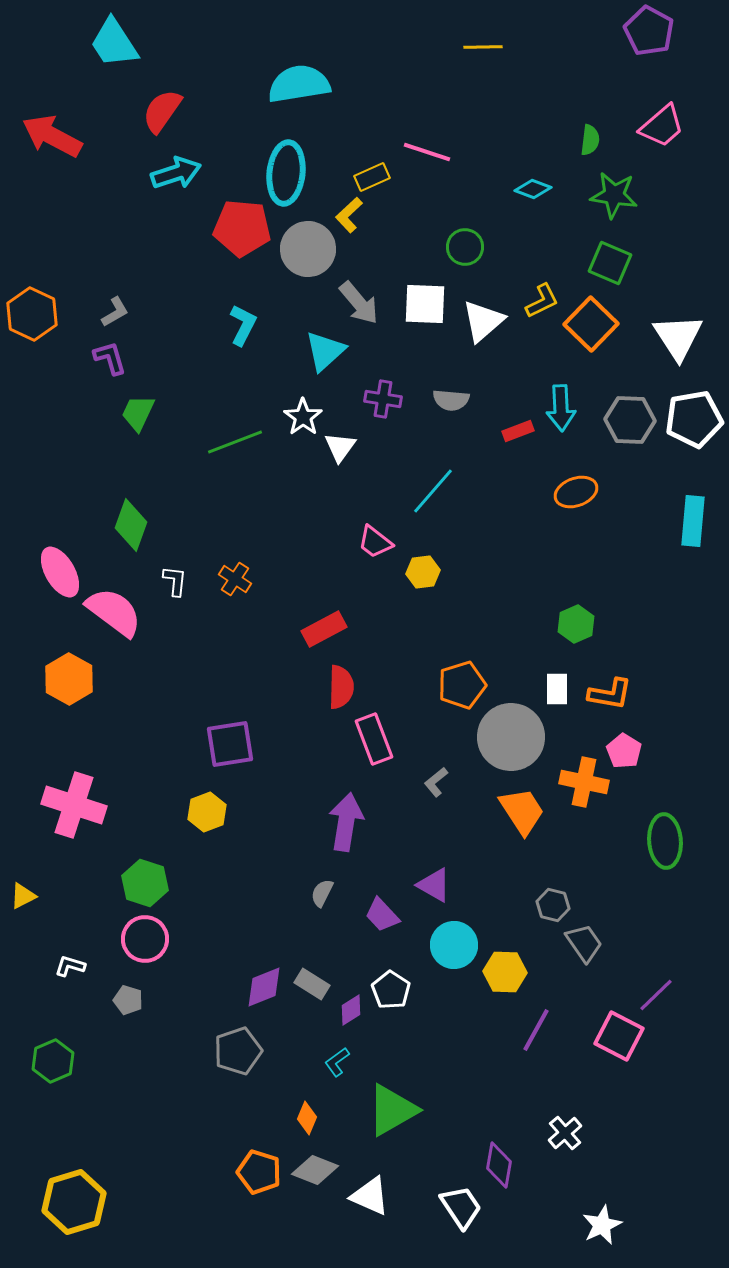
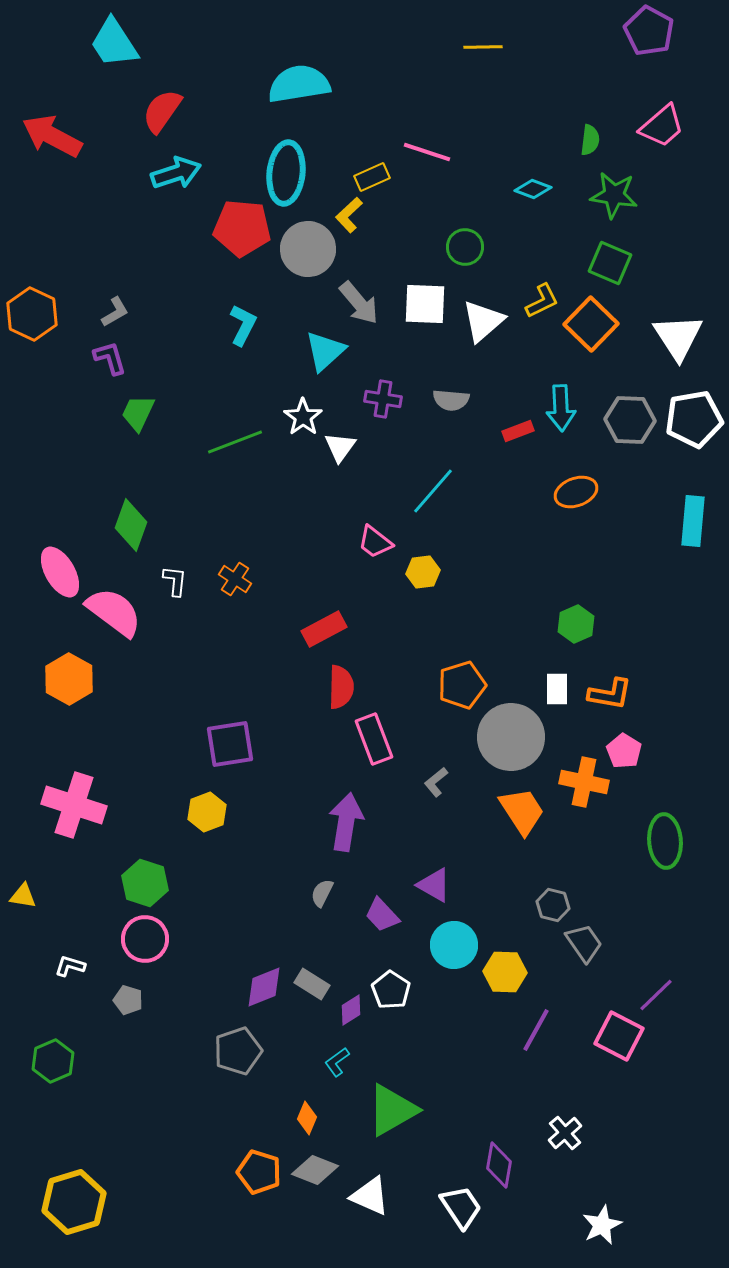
yellow triangle at (23, 896): rotated 36 degrees clockwise
